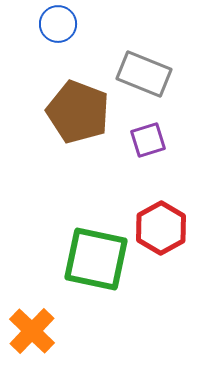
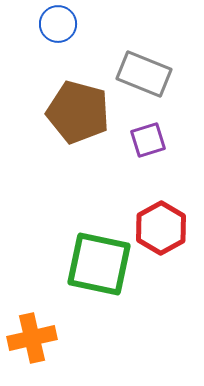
brown pentagon: rotated 6 degrees counterclockwise
green square: moved 3 px right, 5 px down
orange cross: moved 7 px down; rotated 33 degrees clockwise
